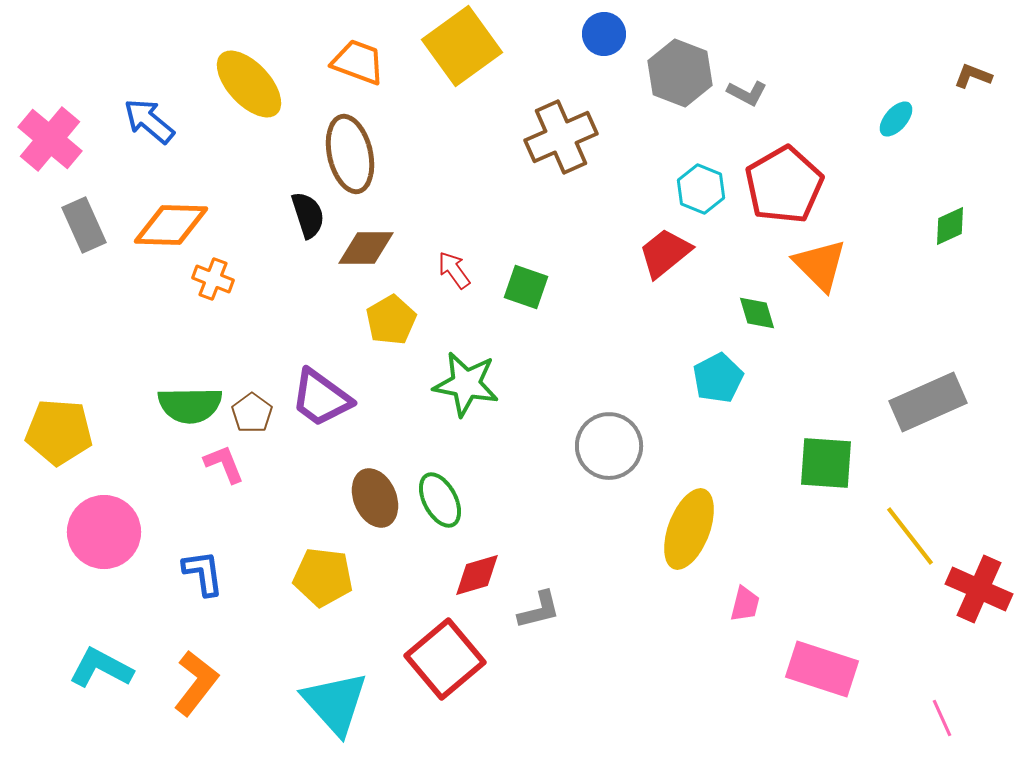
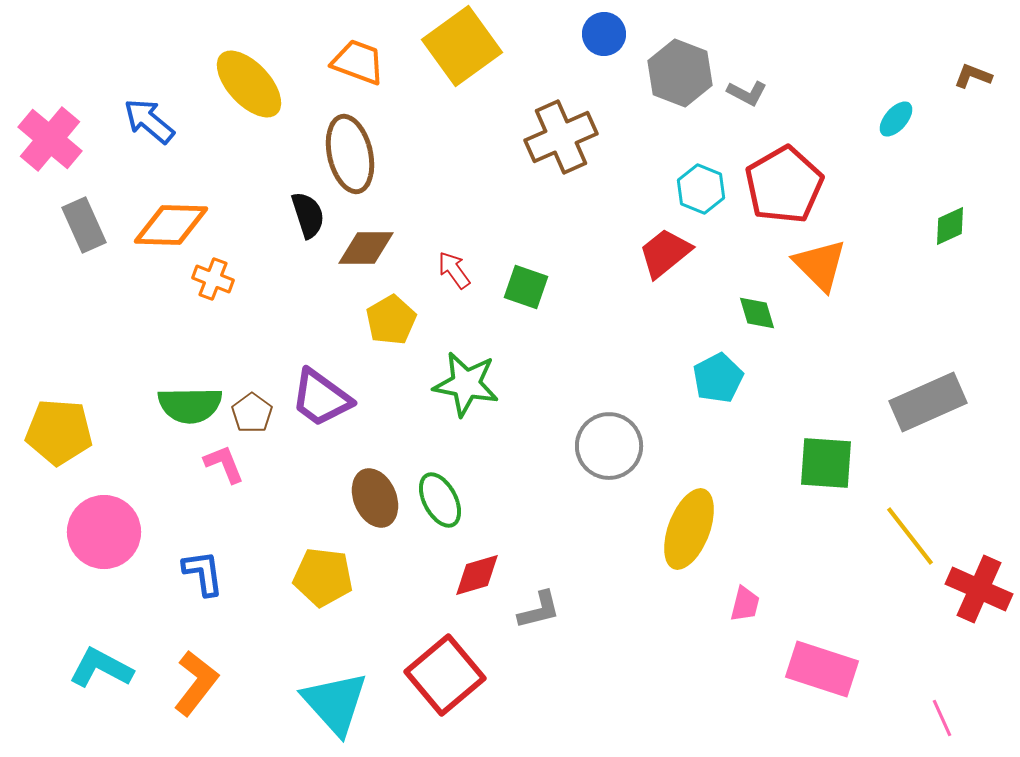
red square at (445, 659): moved 16 px down
